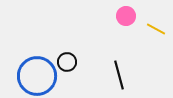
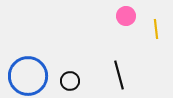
yellow line: rotated 54 degrees clockwise
black circle: moved 3 px right, 19 px down
blue circle: moved 9 px left
